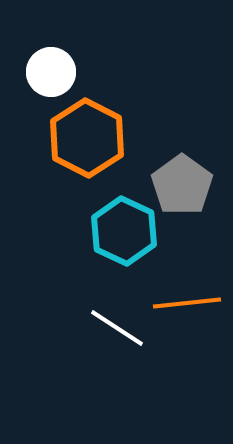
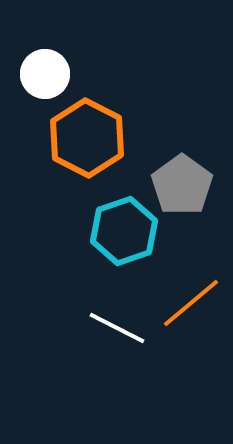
white circle: moved 6 px left, 2 px down
cyan hexagon: rotated 16 degrees clockwise
orange line: moved 4 px right; rotated 34 degrees counterclockwise
white line: rotated 6 degrees counterclockwise
